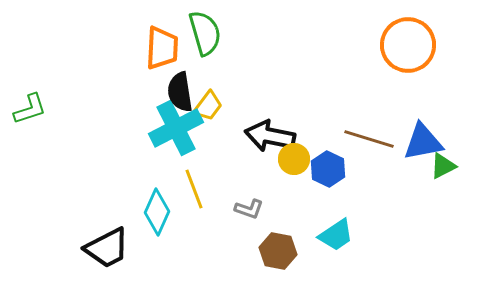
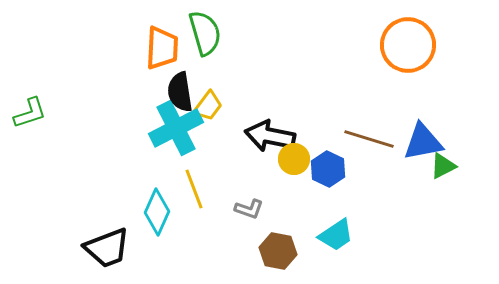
green L-shape: moved 4 px down
black trapezoid: rotated 6 degrees clockwise
